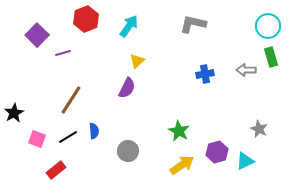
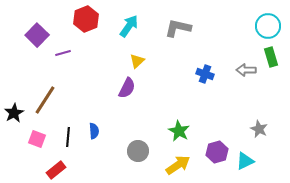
gray L-shape: moved 15 px left, 4 px down
blue cross: rotated 30 degrees clockwise
brown line: moved 26 px left
black line: rotated 54 degrees counterclockwise
gray circle: moved 10 px right
yellow arrow: moved 4 px left
